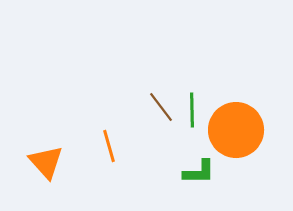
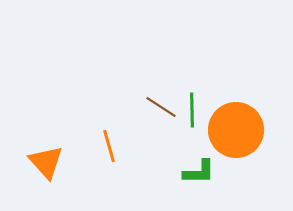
brown line: rotated 20 degrees counterclockwise
